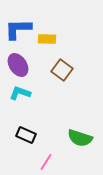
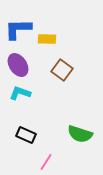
green semicircle: moved 4 px up
